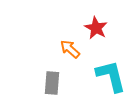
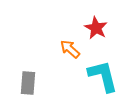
cyan L-shape: moved 8 px left
gray rectangle: moved 24 px left
